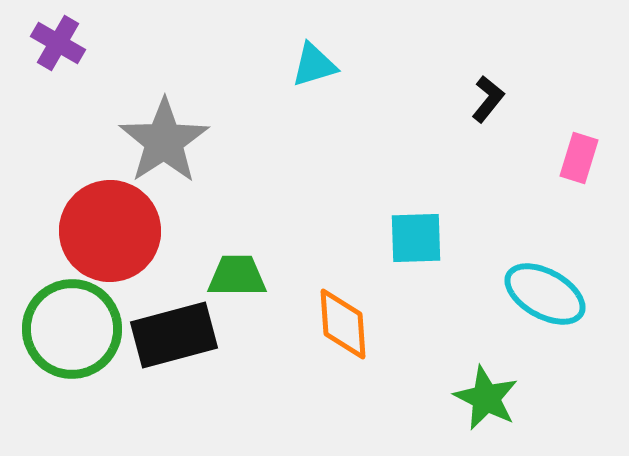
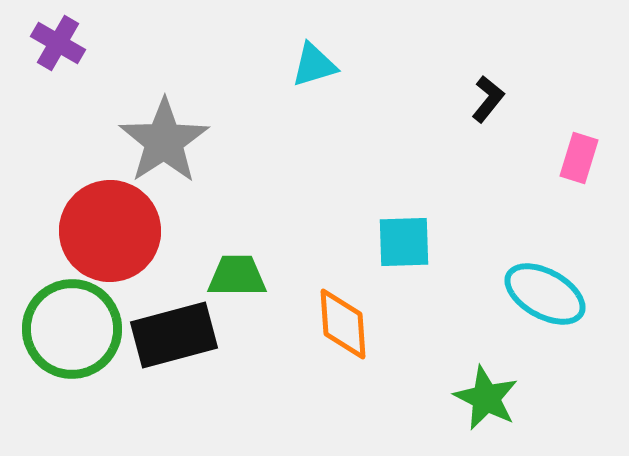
cyan square: moved 12 px left, 4 px down
